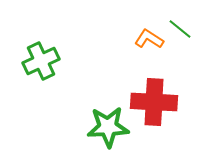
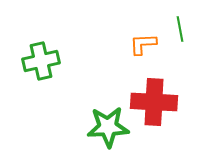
green line: rotated 40 degrees clockwise
orange L-shape: moved 6 px left, 5 px down; rotated 36 degrees counterclockwise
green cross: rotated 12 degrees clockwise
